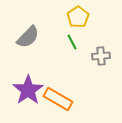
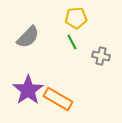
yellow pentagon: moved 2 px left, 1 px down; rotated 30 degrees clockwise
gray cross: rotated 18 degrees clockwise
